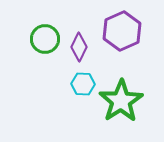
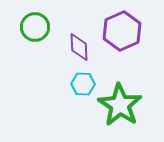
green circle: moved 10 px left, 12 px up
purple diamond: rotated 28 degrees counterclockwise
green star: moved 1 px left, 4 px down; rotated 6 degrees counterclockwise
